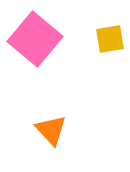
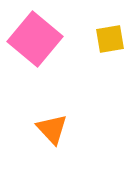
orange triangle: moved 1 px right, 1 px up
